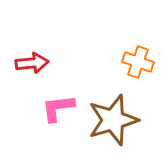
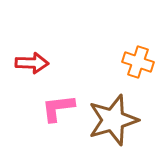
red arrow: rotated 8 degrees clockwise
